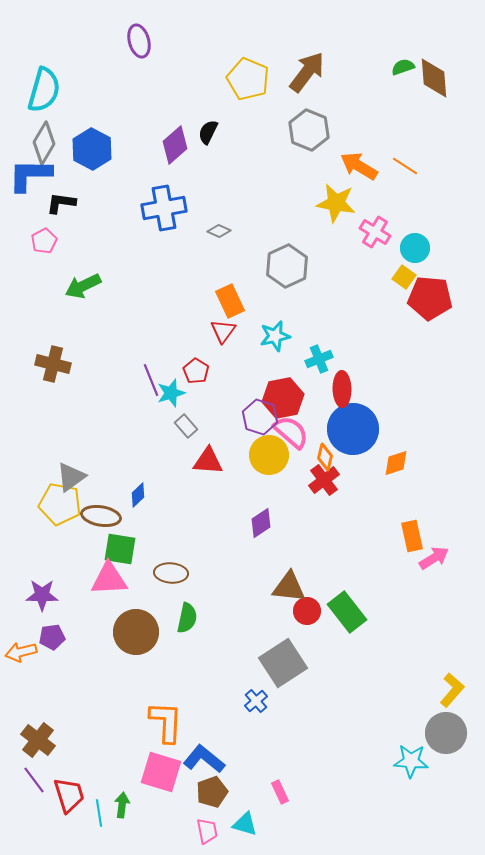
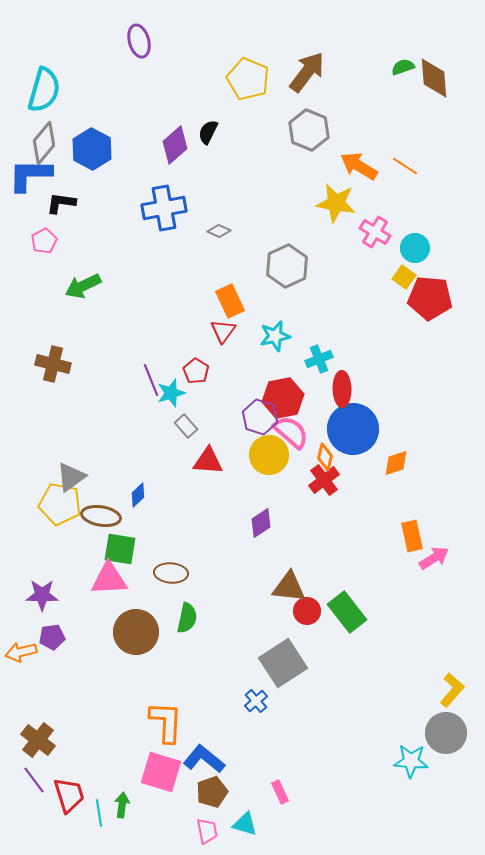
gray diamond at (44, 143): rotated 9 degrees clockwise
